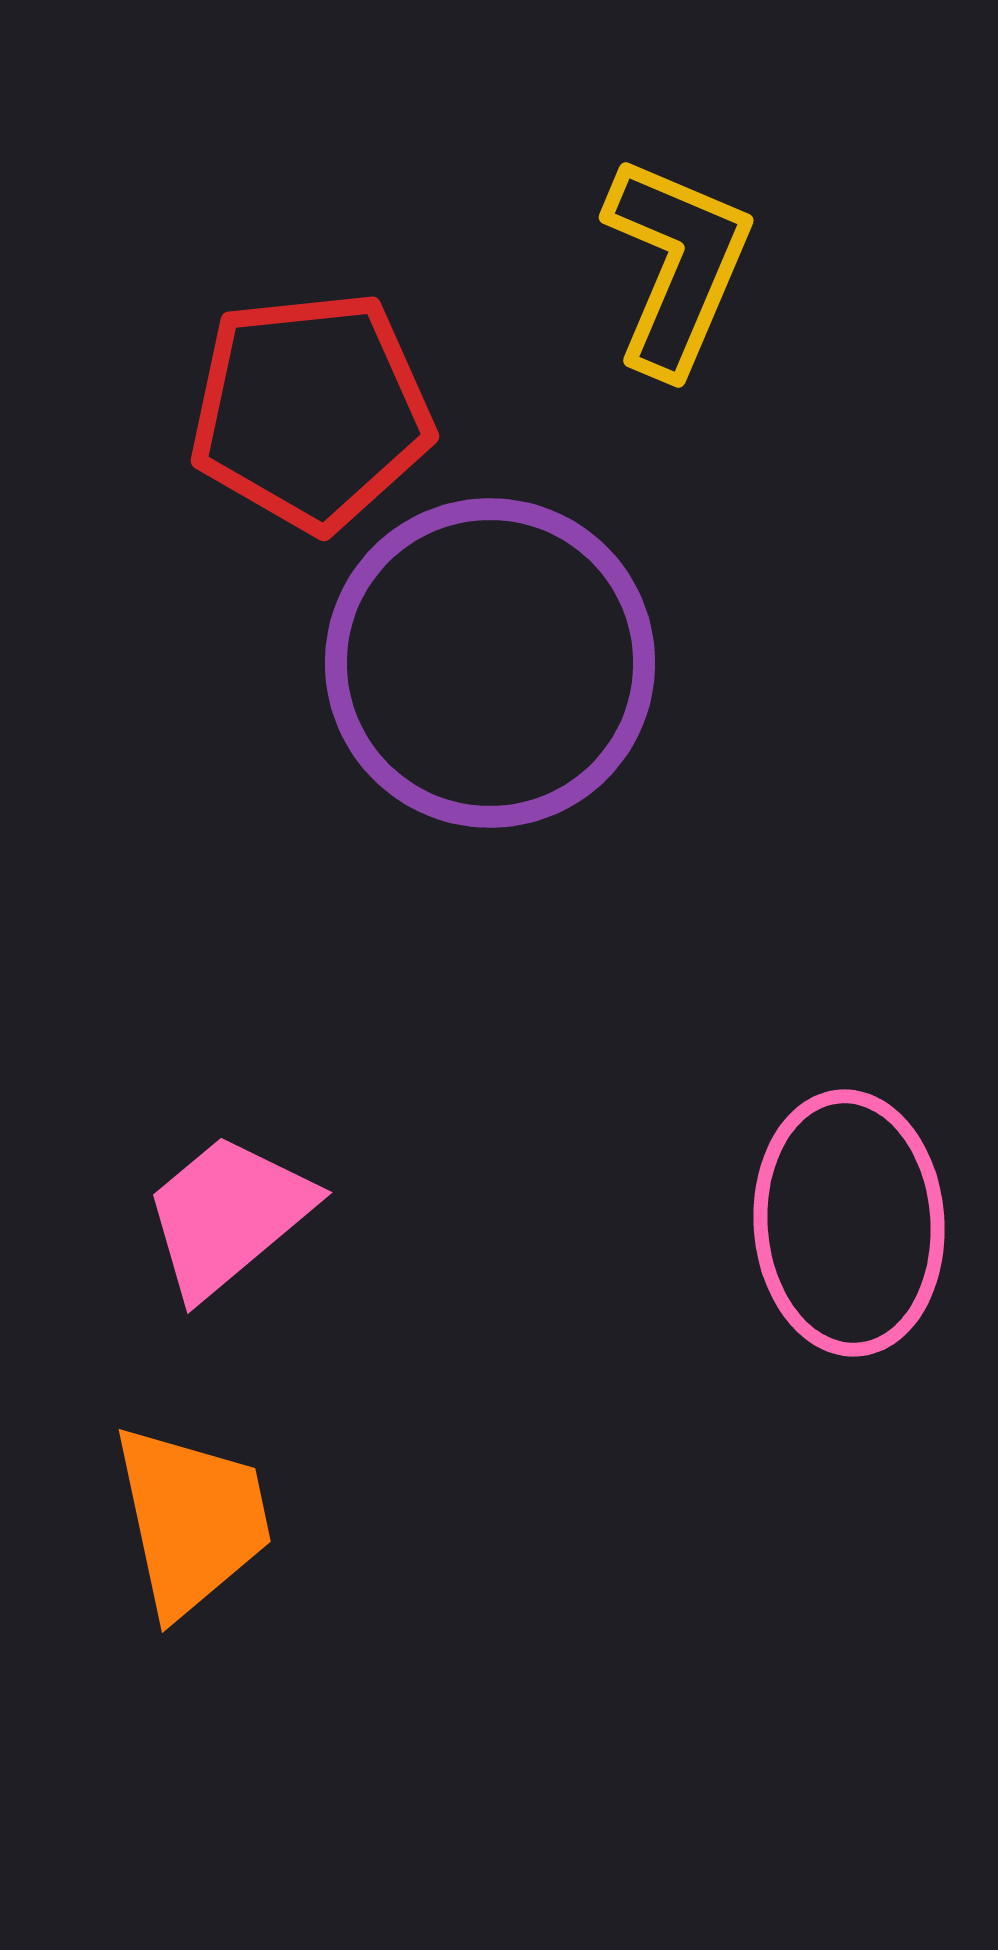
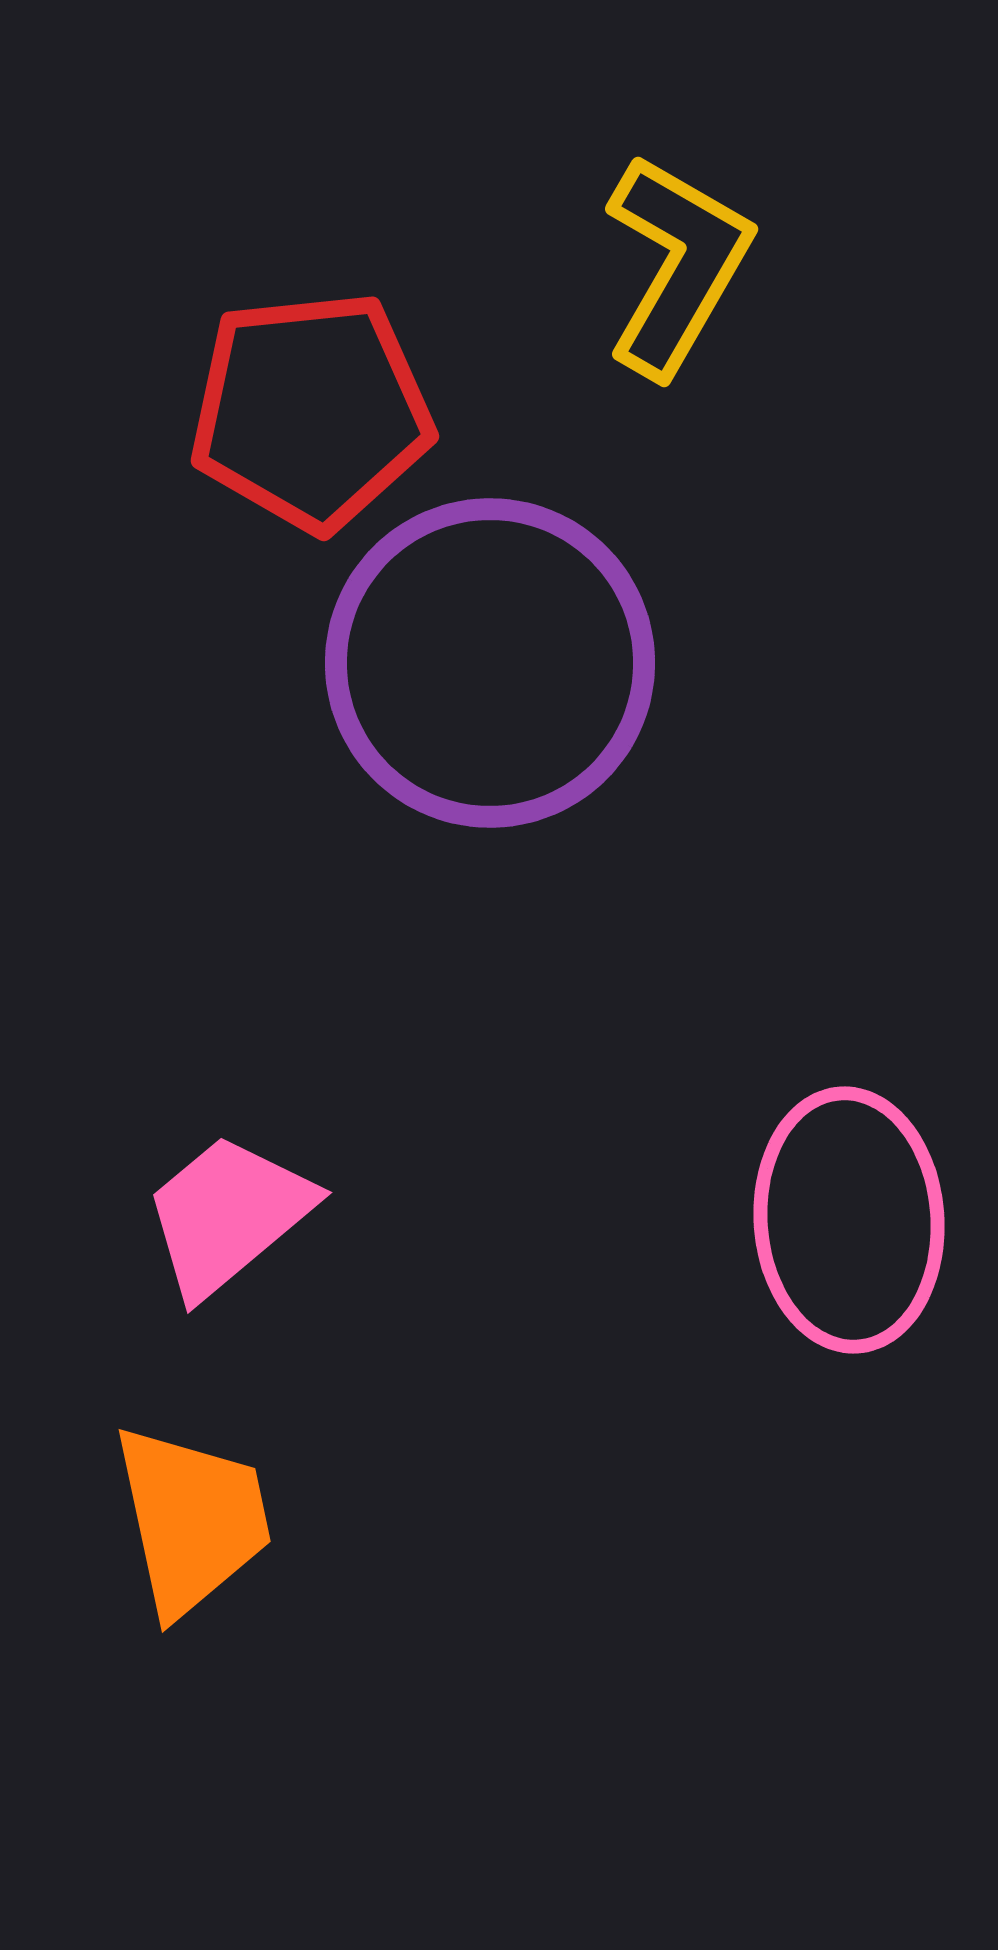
yellow L-shape: rotated 7 degrees clockwise
pink ellipse: moved 3 px up
